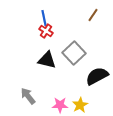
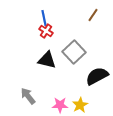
gray square: moved 1 px up
